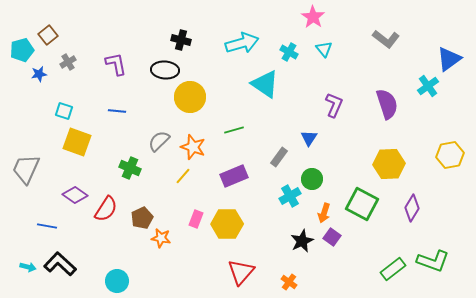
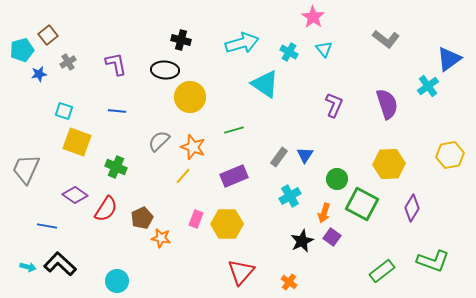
blue triangle at (309, 138): moved 4 px left, 17 px down
green cross at (130, 168): moved 14 px left, 1 px up
green circle at (312, 179): moved 25 px right
green rectangle at (393, 269): moved 11 px left, 2 px down
